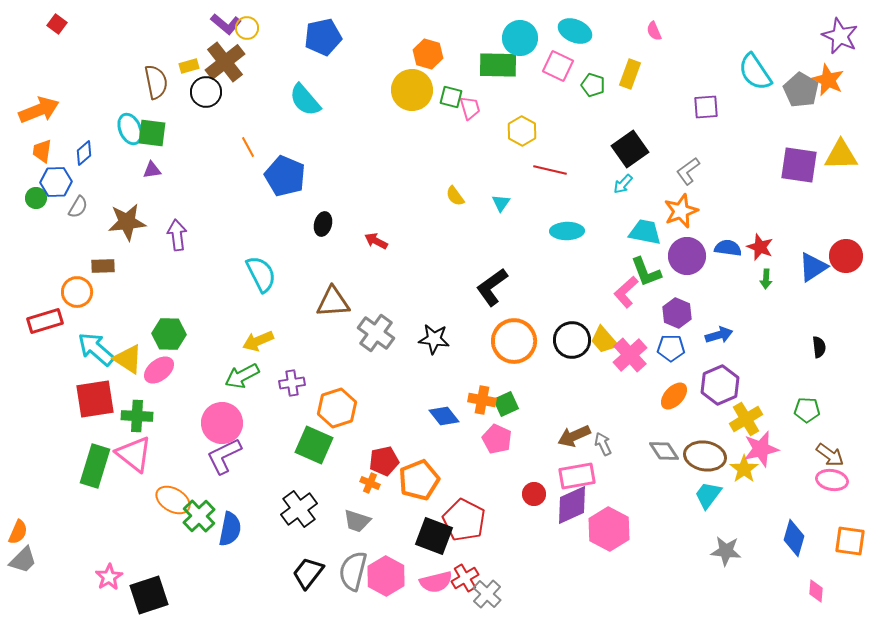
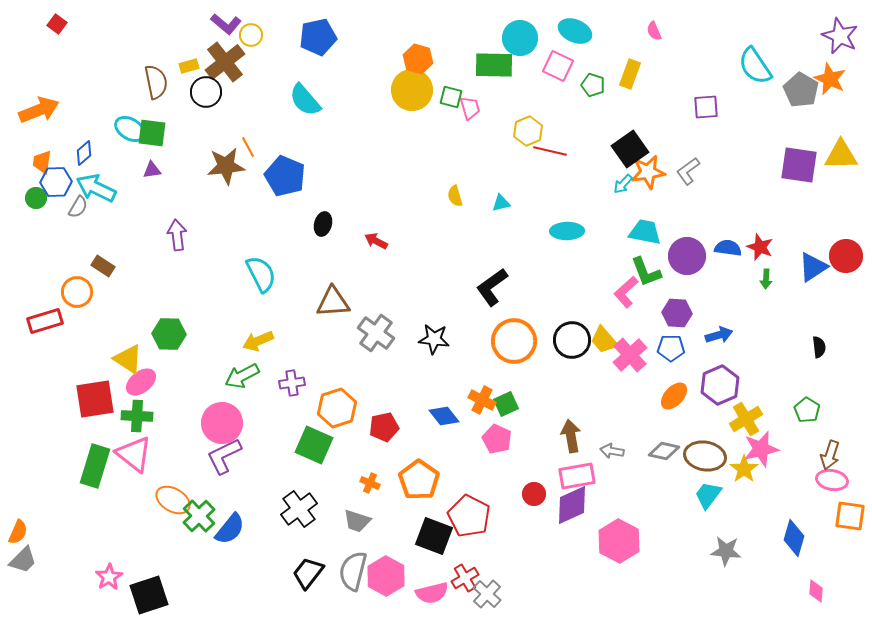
yellow circle at (247, 28): moved 4 px right, 7 px down
blue pentagon at (323, 37): moved 5 px left
orange hexagon at (428, 54): moved 10 px left, 5 px down
green rectangle at (498, 65): moved 4 px left
cyan semicircle at (755, 72): moved 6 px up
orange star at (828, 80): moved 2 px right, 1 px up
cyan ellipse at (130, 129): rotated 36 degrees counterclockwise
yellow hexagon at (522, 131): moved 6 px right; rotated 8 degrees clockwise
orange trapezoid at (42, 151): moved 11 px down
red line at (550, 170): moved 19 px up
yellow semicircle at (455, 196): rotated 20 degrees clockwise
cyan triangle at (501, 203): rotated 42 degrees clockwise
orange star at (681, 211): moved 33 px left, 39 px up; rotated 12 degrees clockwise
brown star at (127, 222): moved 99 px right, 56 px up
brown rectangle at (103, 266): rotated 35 degrees clockwise
purple hexagon at (677, 313): rotated 20 degrees counterclockwise
cyan arrow at (96, 349): moved 161 px up; rotated 15 degrees counterclockwise
pink ellipse at (159, 370): moved 18 px left, 12 px down
orange cross at (482, 400): rotated 16 degrees clockwise
green pentagon at (807, 410): rotated 30 degrees clockwise
brown arrow at (574, 436): moved 3 px left; rotated 104 degrees clockwise
gray arrow at (603, 444): moved 9 px right, 7 px down; rotated 55 degrees counterclockwise
gray diamond at (664, 451): rotated 44 degrees counterclockwise
brown arrow at (830, 455): rotated 72 degrees clockwise
red pentagon at (384, 461): moved 34 px up
orange pentagon at (419, 480): rotated 15 degrees counterclockwise
red pentagon at (464, 520): moved 5 px right, 4 px up
blue semicircle at (230, 529): rotated 28 degrees clockwise
pink hexagon at (609, 529): moved 10 px right, 12 px down
orange square at (850, 541): moved 25 px up
pink semicircle at (436, 582): moved 4 px left, 11 px down
